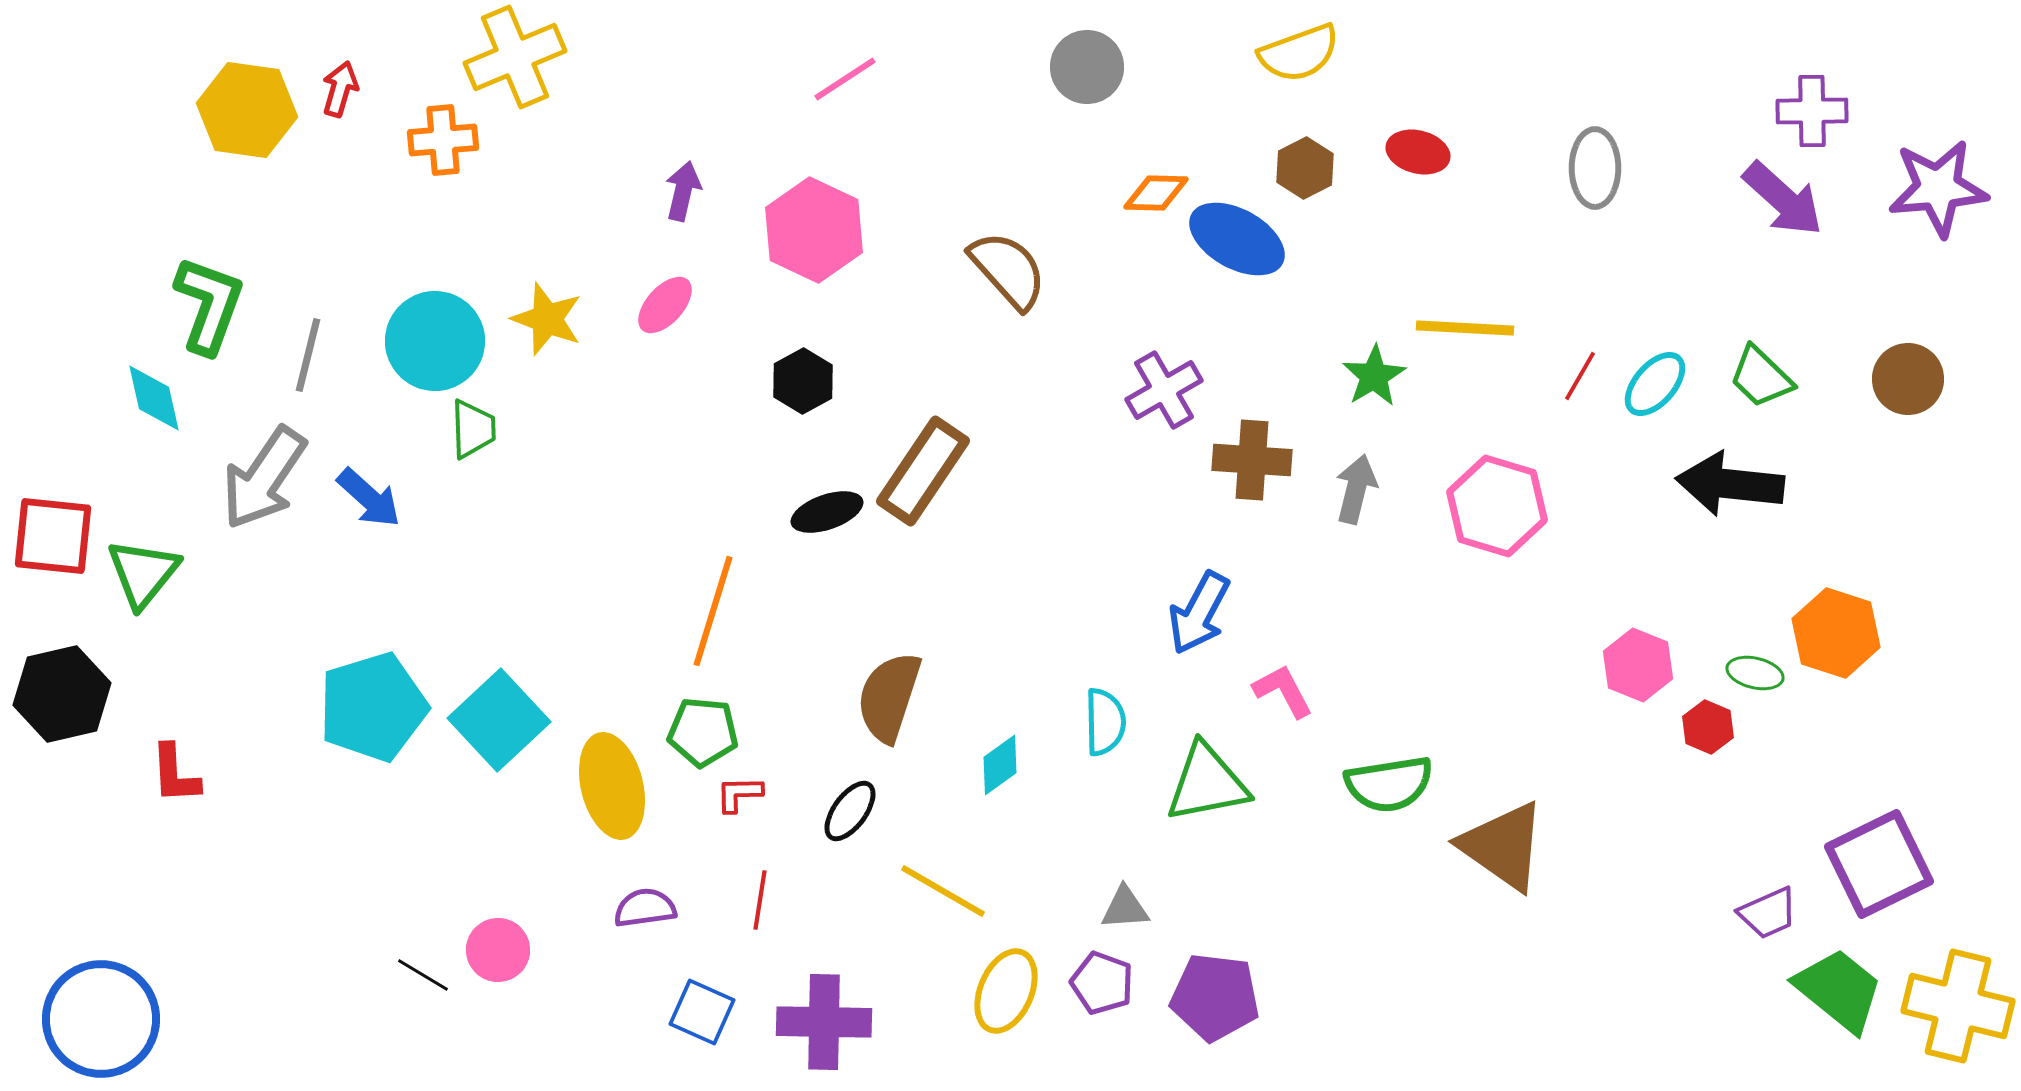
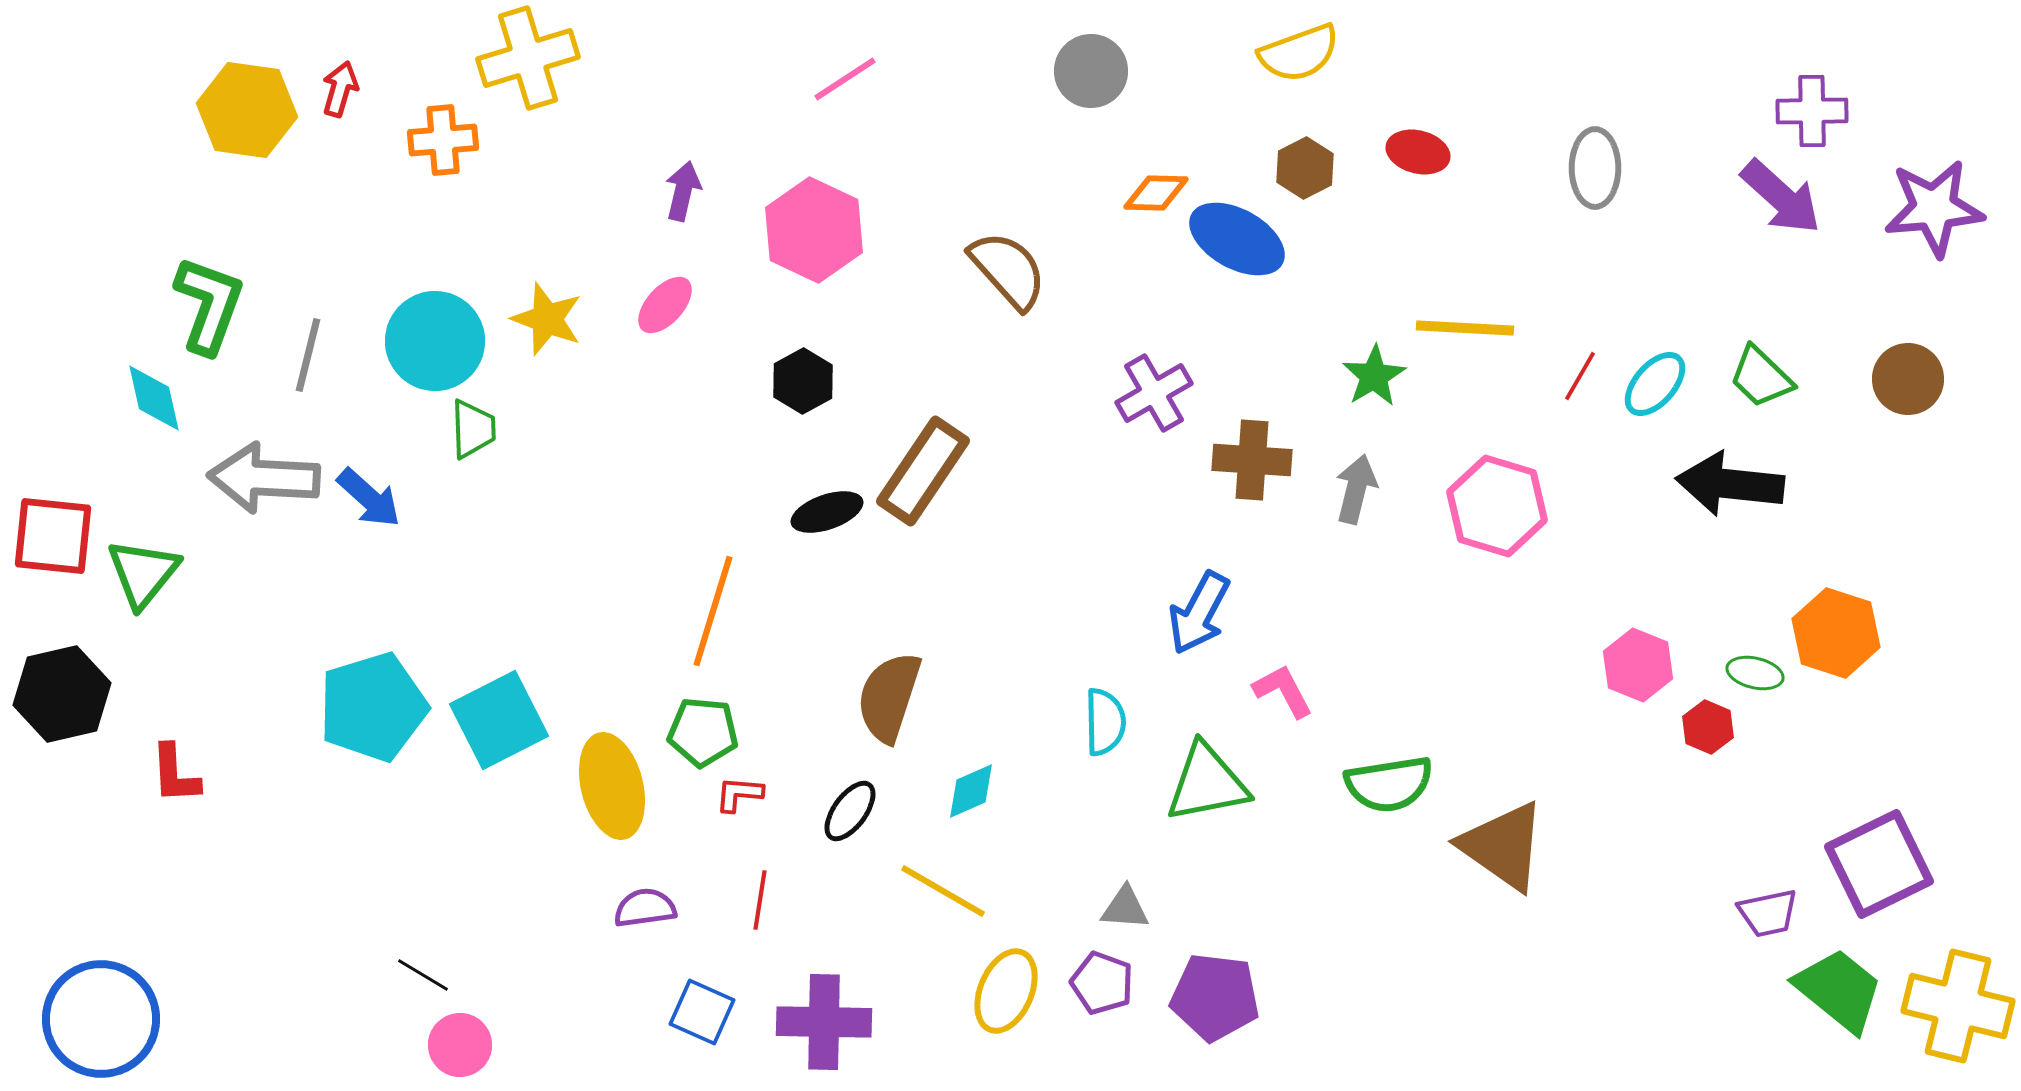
yellow cross at (515, 57): moved 13 px right, 1 px down; rotated 6 degrees clockwise
gray circle at (1087, 67): moved 4 px right, 4 px down
purple star at (1938, 188): moved 4 px left, 20 px down
purple arrow at (1783, 199): moved 2 px left, 2 px up
purple cross at (1164, 390): moved 10 px left, 3 px down
gray arrow at (264, 478): rotated 59 degrees clockwise
cyan square at (499, 720): rotated 16 degrees clockwise
cyan diamond at (1000, 765): moved 29 px left, 26 px down; rotated 12 degrees clockwise
red L-shape at (739, 794): rotated 6 degrees clockwise
gray triangle at (1125, 908): rotated 8 degrees clockwise
purple trapezoid at (1768, 913): rotated 12 degrees clockwise
pink circle at (498, 950): moved 38 px left, 95 px down
